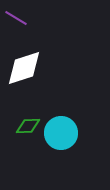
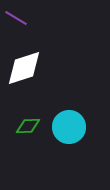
cyan circle: moved 8 px right, 6 px up
